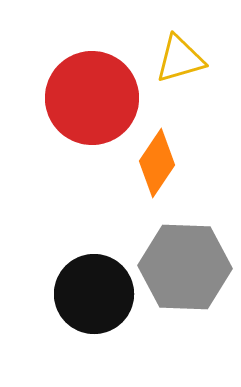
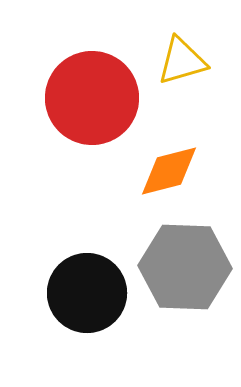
yellow triangle: moved 2 px right, 2 px down
orange diamond: moved 12 px right, 8 px down; rotated 42 degrees clockwise
black circle: moved 7 px left, 1 px up
